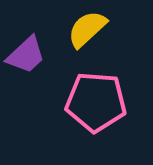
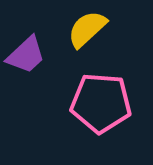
pink pentagon: moved 5 px right, 1 px down
